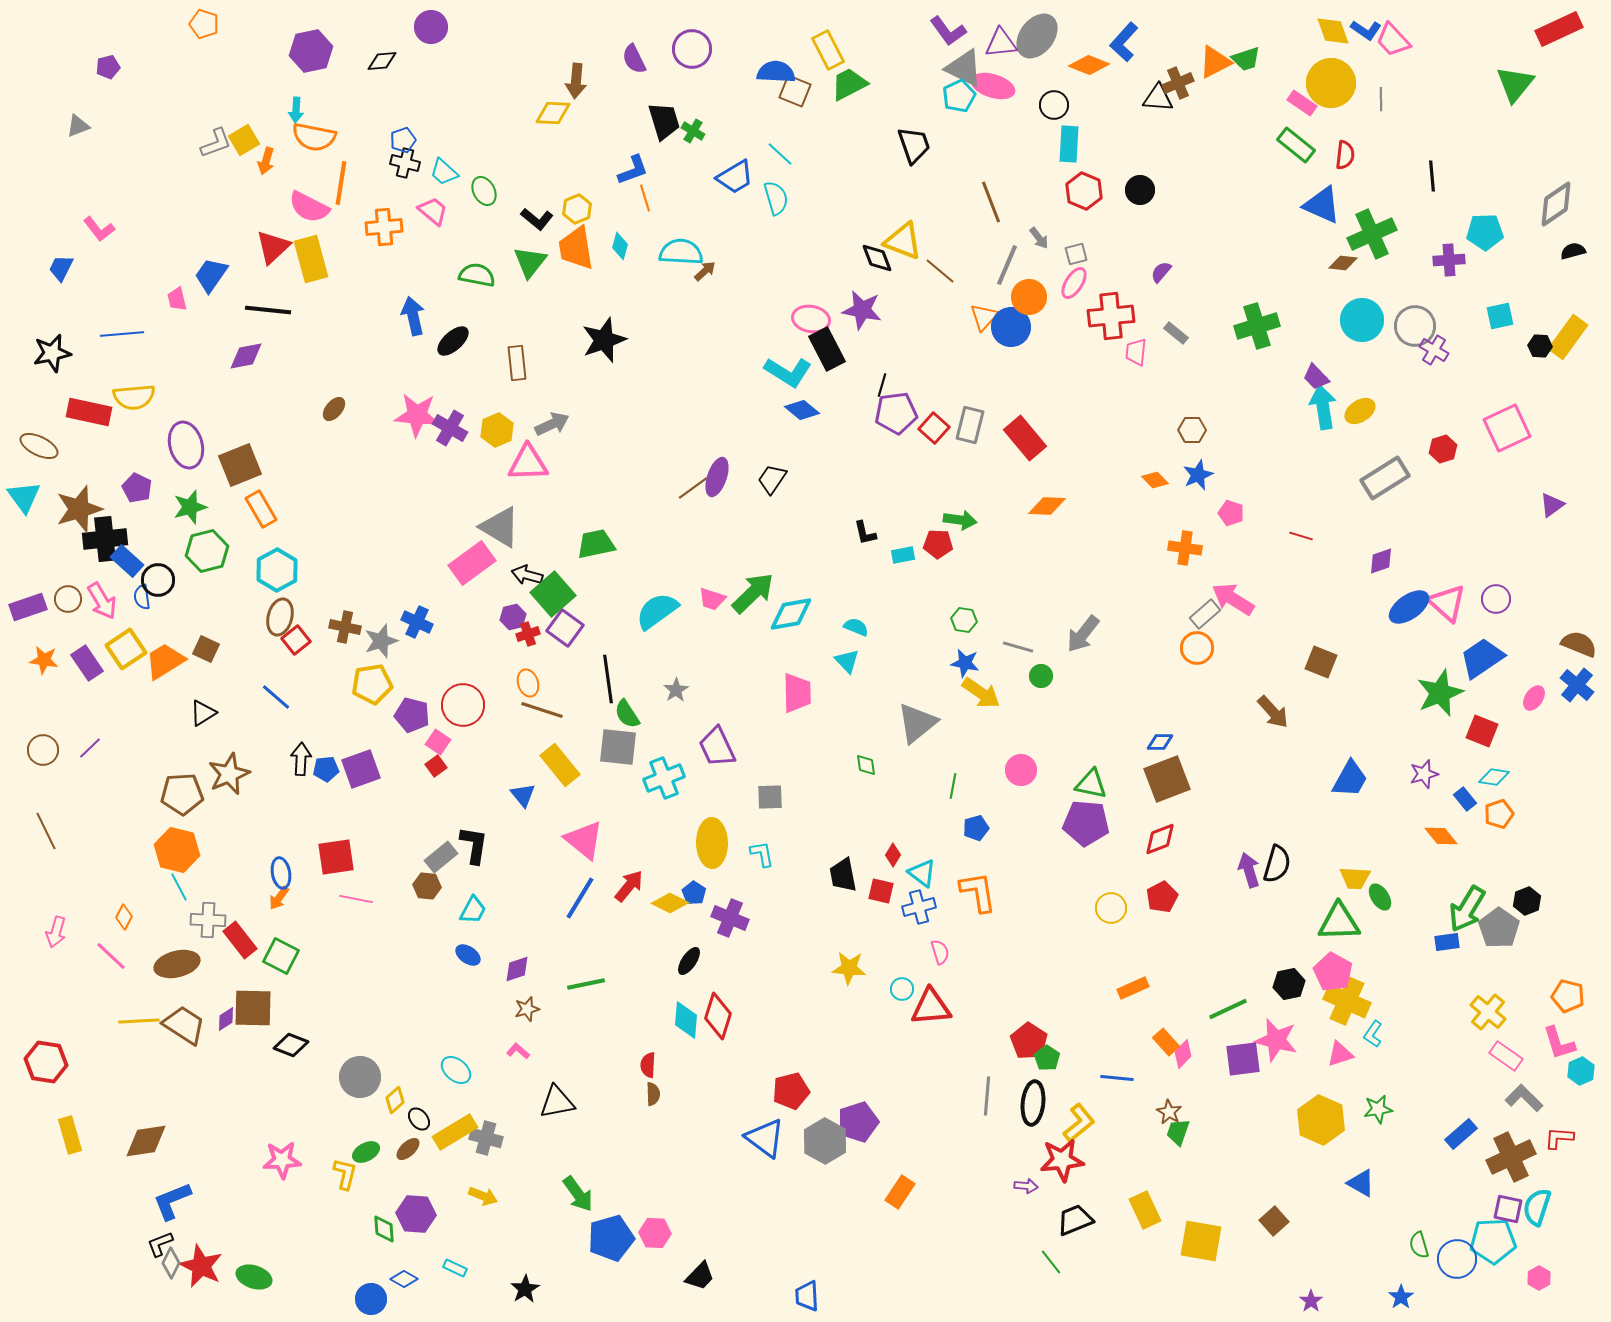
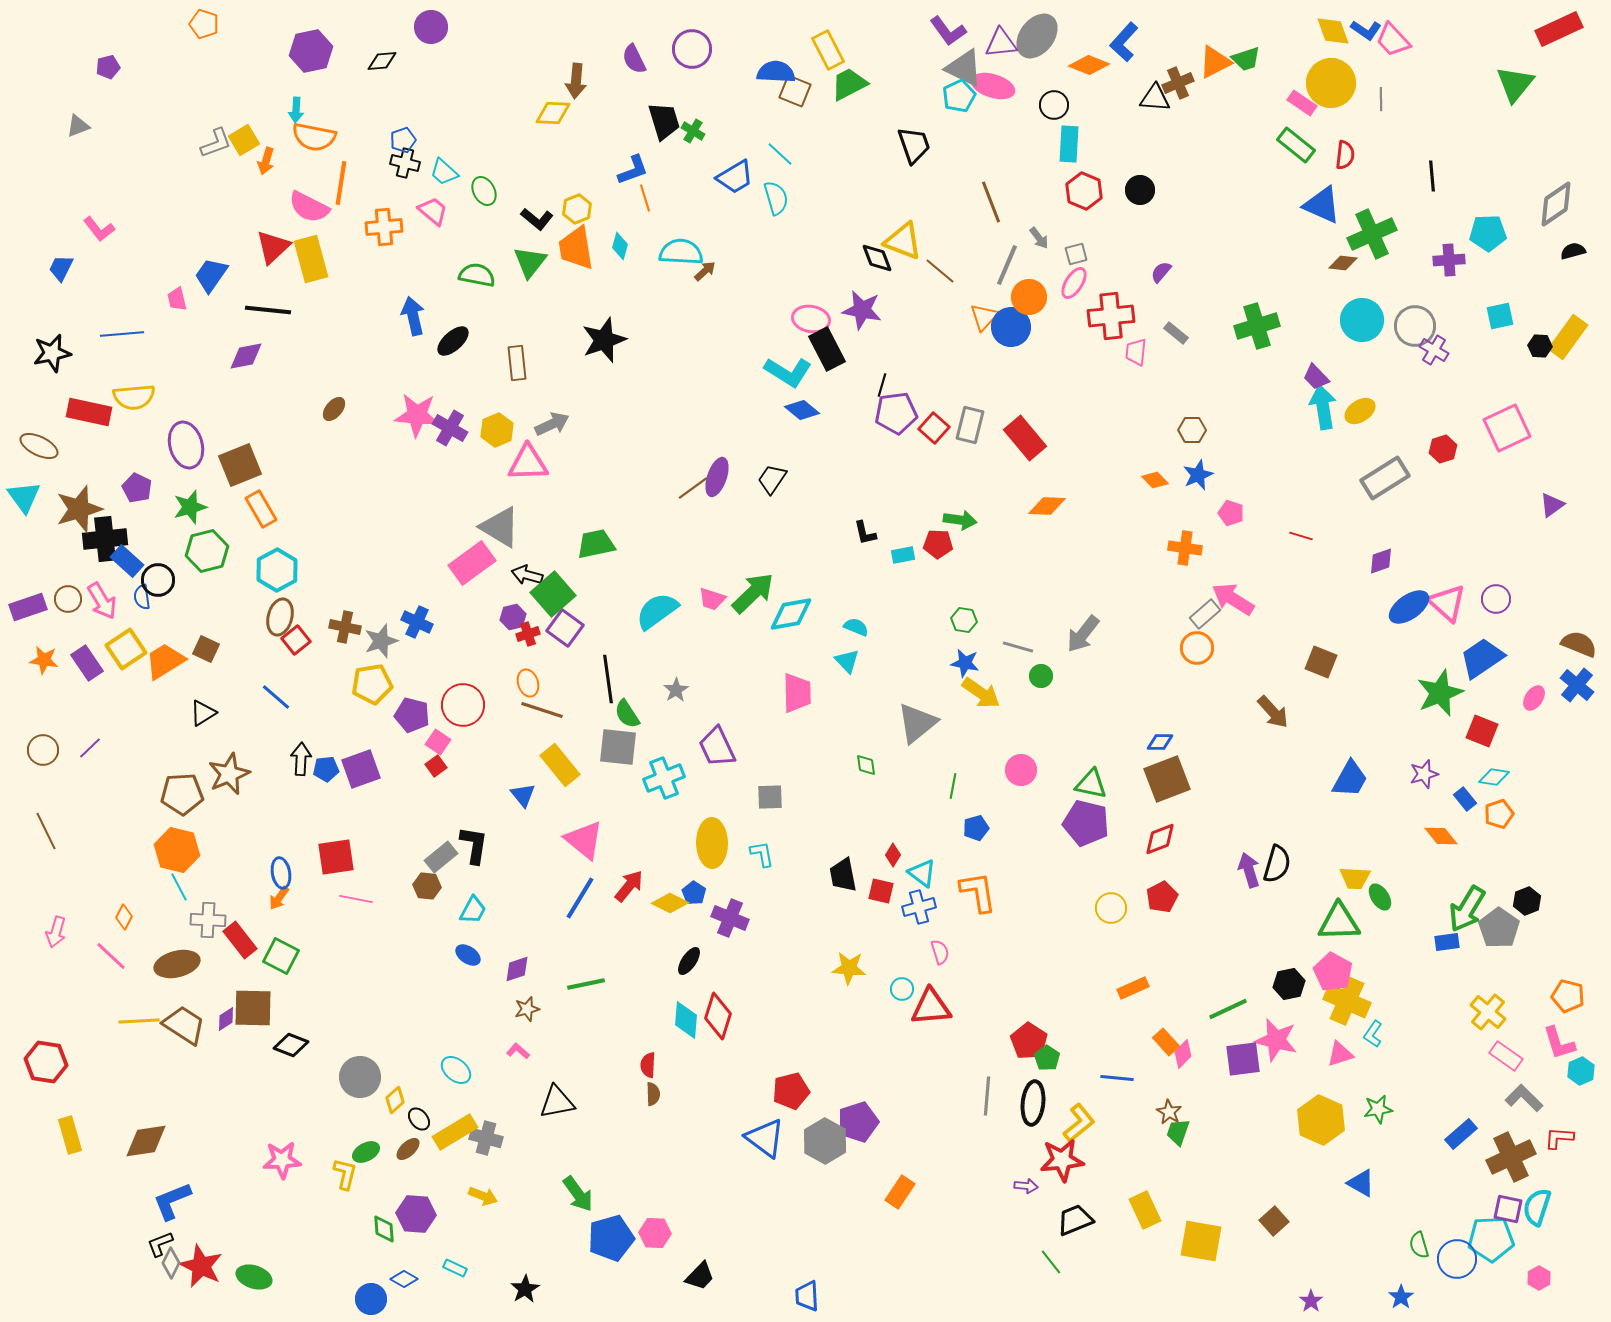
black triangle at (1158, 98): moved 3 px left
cyan pentagon at (1485, 232): moved 3 px right, 1 px down
purple pentagon at (1086, 823): rotated 9 degrees clockwise
cyan pentagon at (1493, 1241): moved 2 px left, 2 px up
